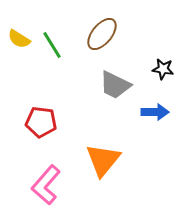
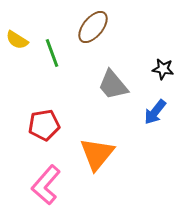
brown ellipse: moved 9 px left, 7 px up
yellow semicircle: moved 2 px left, 1 px down
green line: moved 8 px down; rotated 12 degrees clockwise
gray trapezoid: moved 2 px left; rotated 24 degrees clockwise
blue arrow: rotated 128 degrees clockwise
red pentagon: moved 3 px right, 3 px down; rotated 16 degrees counterclockwise
orange triangle: moved 6 px left, 6 px up
